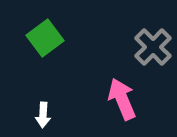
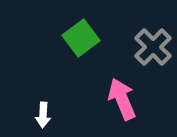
green square: moved 36 px right
